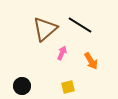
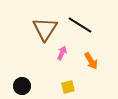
brown triangle: rotated 16 degrees counterclockwise
